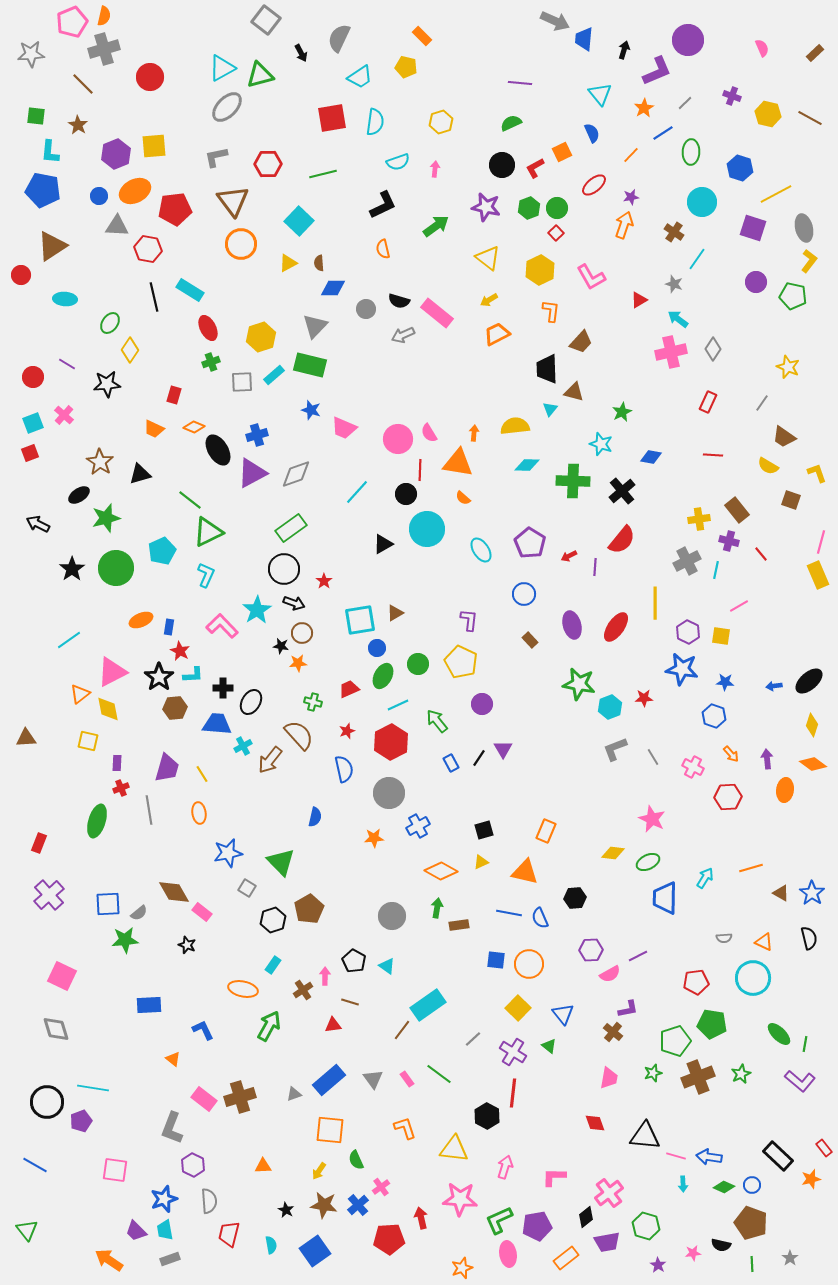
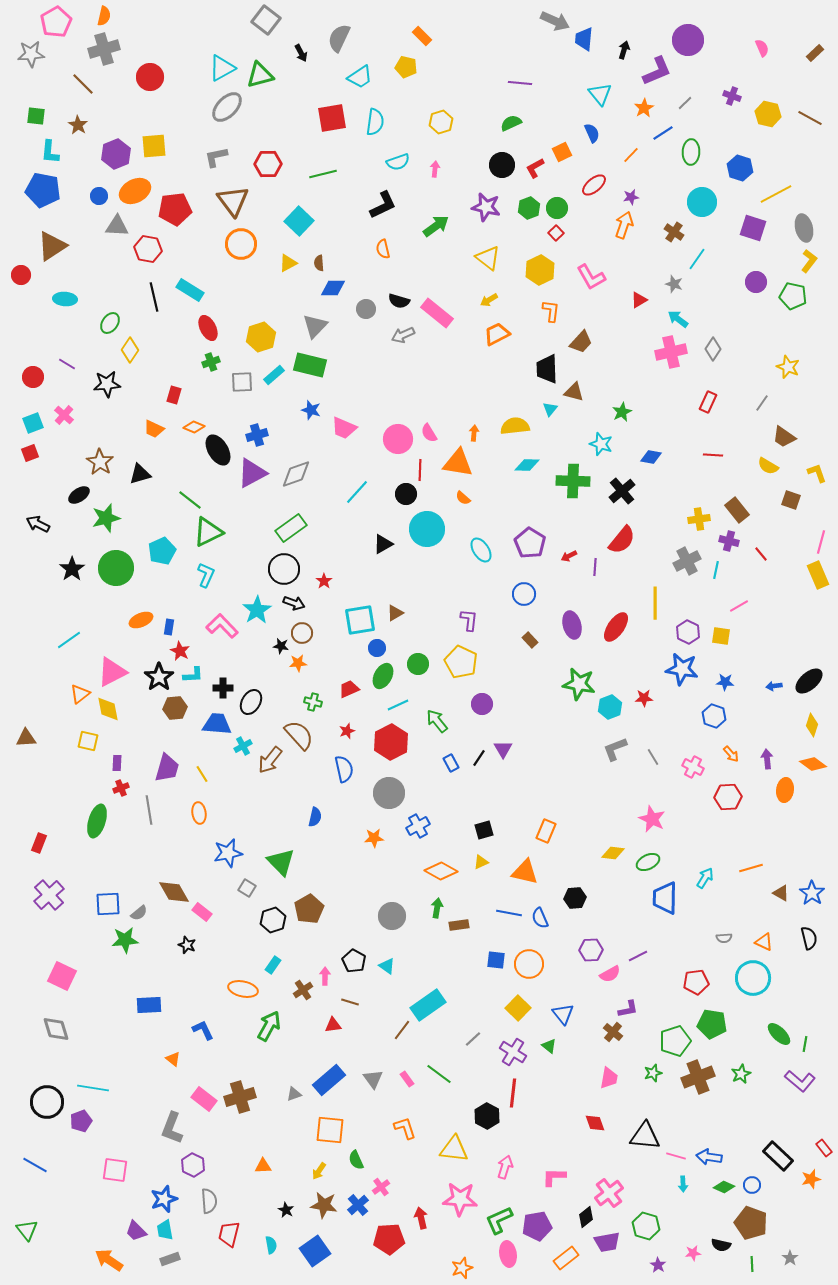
pink pentagon at (72, 22): moved 16 px left; rotated 8 degrees counterclockwise
